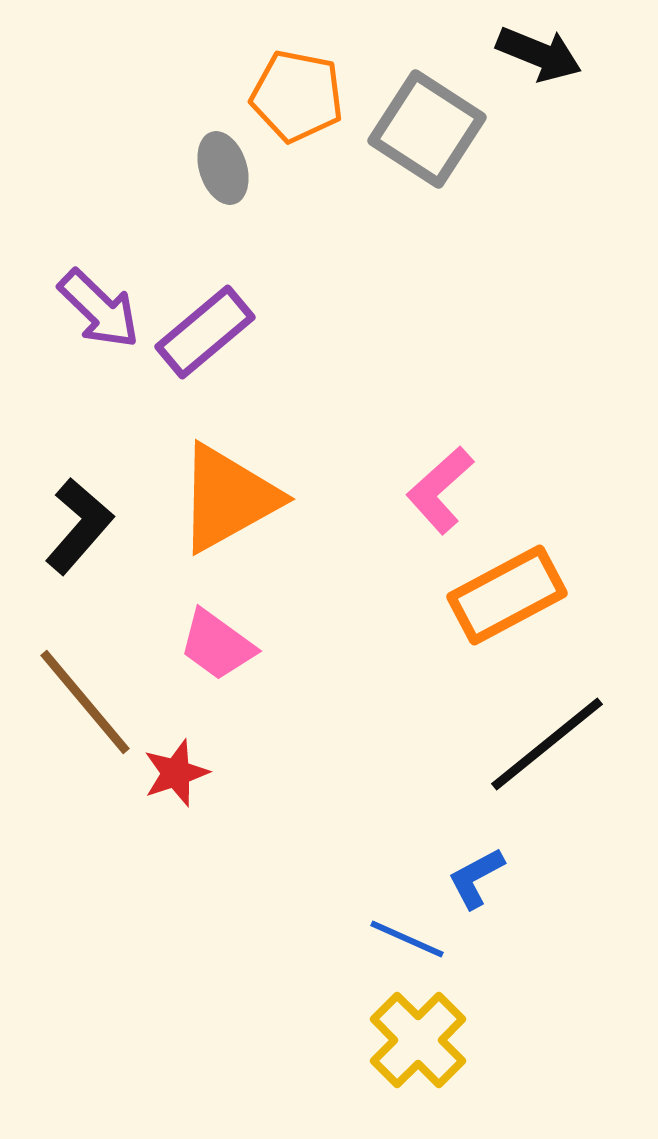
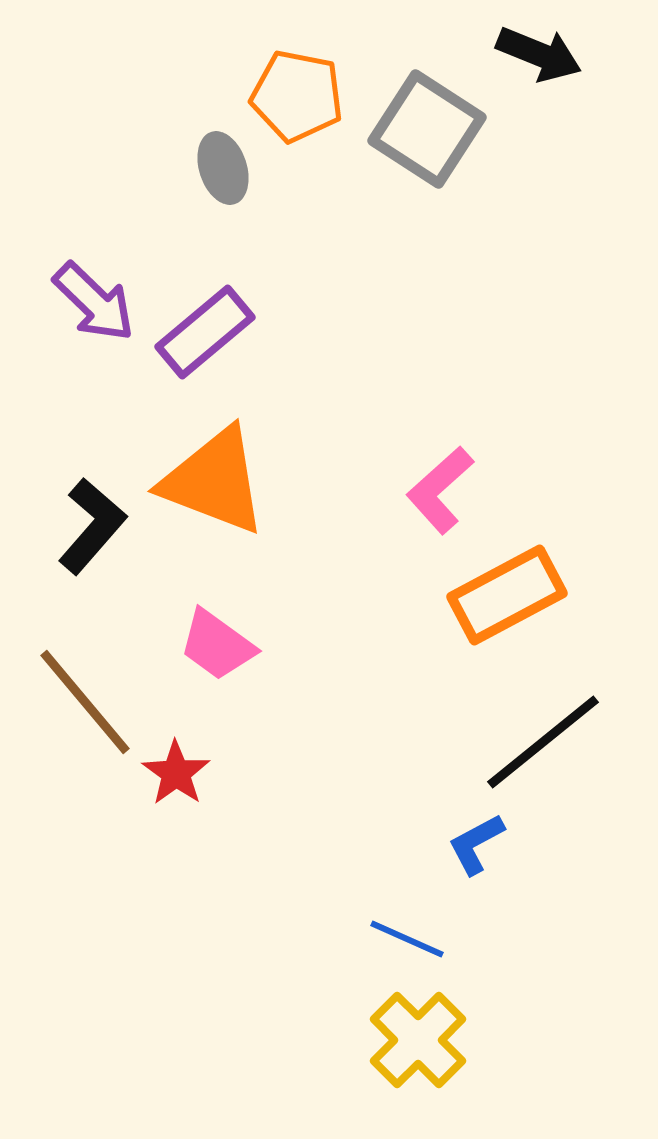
purple arrow: moved 5 px left, 7 px up
orange triangle: moved 14 px left, 17 px up; rotated 50 degrees clockwise
black L-shape: moved 13 px right
black line: moved 4 px left, 2 px up
red star: rotated 18 degrees counterclockwise
blue L-shape: moved 34 px up
